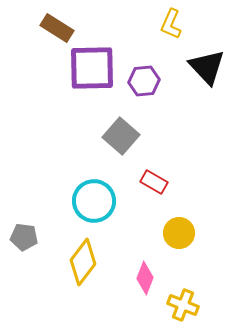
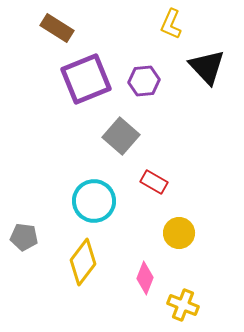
purple square: moved 6 px left, 11 px down; rotated 21 degrees counterclockwise
